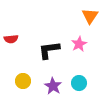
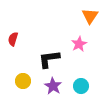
red semicircle: moved 2 px right; rotated 112 degrees clockwise
black L-shape: moved 9 px down
cyan circle: moved 2 px right, 3 px down
